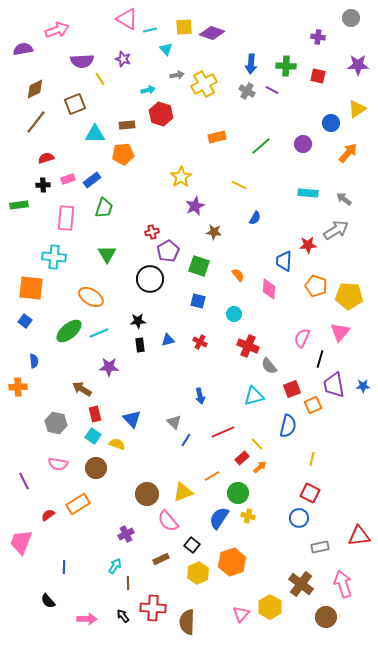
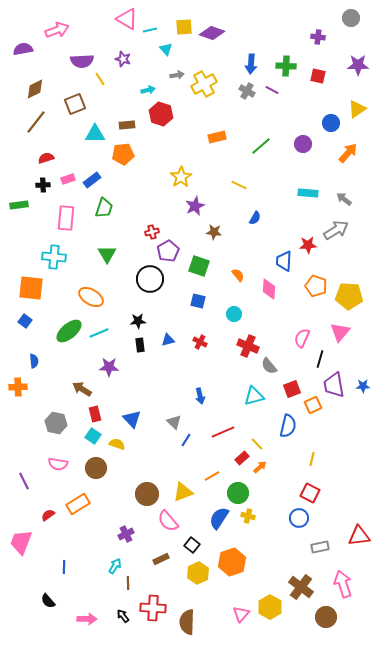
brown cross at (301, 584): moved 3 px down
